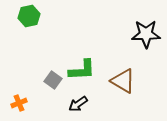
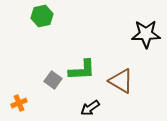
green hexagon: moved 13 px right
brown triangle: moved 2 px left
black arrow: moved 12 px right, 4 px down
